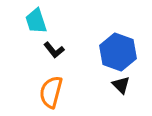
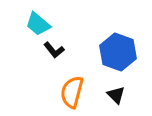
cyan trapezoid: moved 2 px right, 3 px down; rotated 32 degrees counterclockwise
black triangle: moved 5 px left, 10 px down
orange semicircle: moved 21 px right
